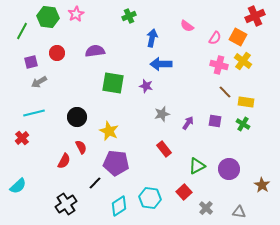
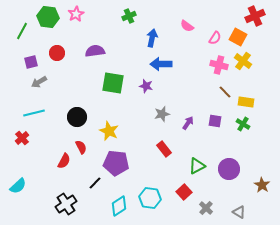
gray triangle at (239, 212): rotated 24 degrees clockwise
